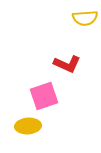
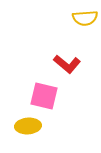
red L-shape: rotated 16 degrees clockwise
pink square: rotated 32 degrees clockwise
